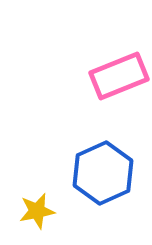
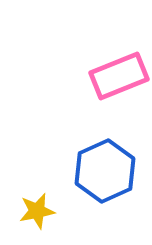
blue hexagon: moved 2 px right, 2 px up
